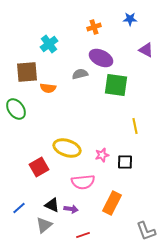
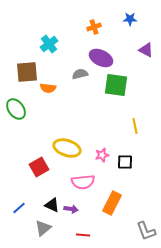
gray triangle: moved 1 px left, 3 px down
red line: rotated 24 degrees clockwise
